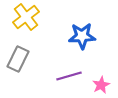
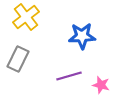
pink star: rotated 30 degrees counterclockwise
